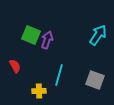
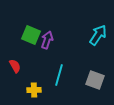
yellow cross: moved 5 px left, 1 px up
